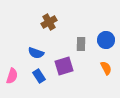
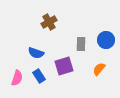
orange semicircle: moved 7 px left, 1 px down; rotated 112 degrees counterclockwise
pink semicircle: moved 5 px right, 2 px down
